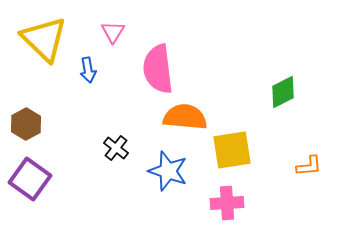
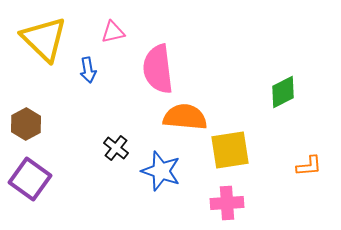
pink triangle: rotated 45 degrees clockwise
yellow square: moved 2 px left
blue star: moved 7 px left
